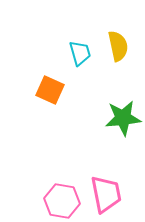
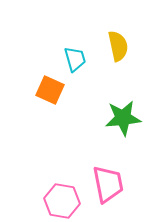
cyan trapezoid: moved 5 px left, 6 px down
pink trapezoid: moved 2 px right, 10 px up
